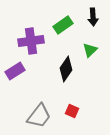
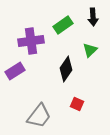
red square: moved 5 px right, 7 px up
